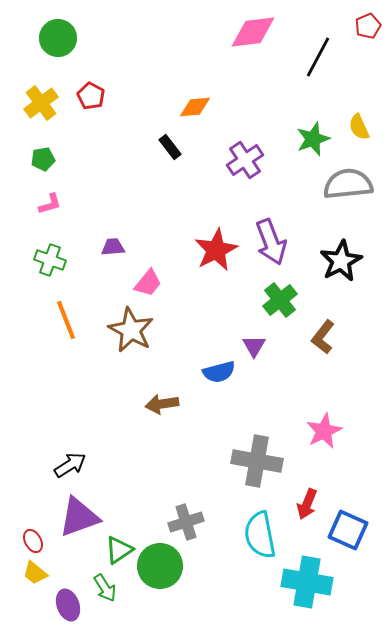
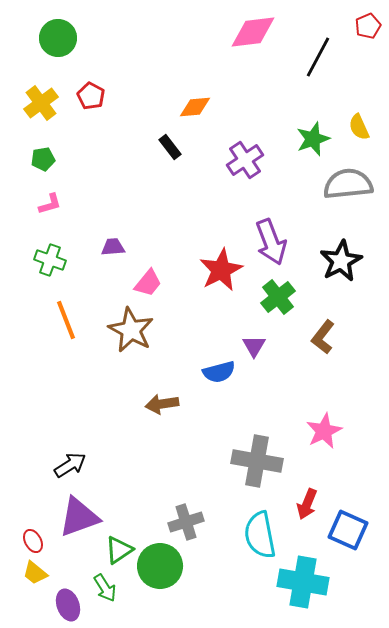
red star at (216, 250): moved 5 px right, 20 px down
green cross at (280, 300): moved 2 px left, 3 px up
cyan cross at (307, 582): moved 4 px left
